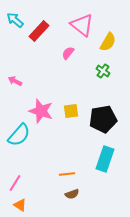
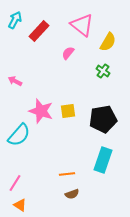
cyan arrow: rotated 78 degrees clockwise
yellow square: moved 3 px left
cyan rectangle: moved 2 px left, 1 px down
